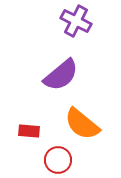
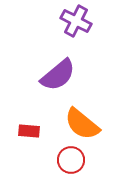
purple semicircle: moved 3 px left
red circle: moved 13 px right
